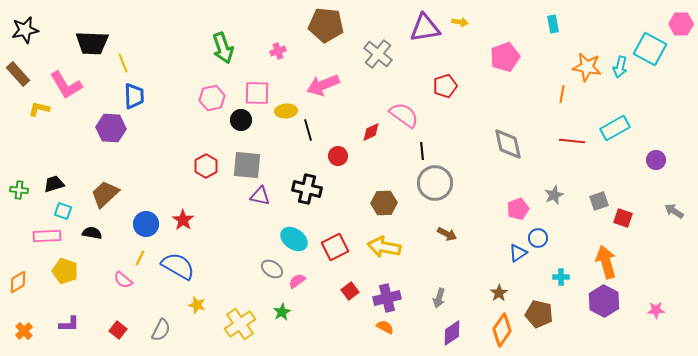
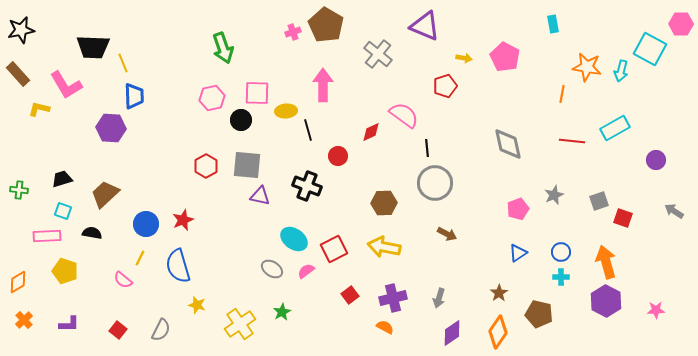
yellow arrow at (460, 22): moved 4 px right, 36 px down
brown pentagon at (326, 25): rotated 24 degrees clockwise
purple triangle at (425, 28): moved 2 px up; rotated 32 degrees clockwise
black star at (25, 30): moved 4 px left
black trapezoid at (92, 43): moved 1 px right, 4 px down
pink cross at (278, 51): moved 15 px right, 19 px up
pink pentagon at (505, 57): rotated 24 degrees counterclockwise
cyan arrow at (620, 67): moved 1 px right, 4 px down
pink arrow at (323, 85): rotated 112 degrees clockwise
black line at (422, 151): moved 5 px right, 3 px up
black trapezoid at (54, 184): moved 8 px right, 5 px up
black cross at (307, 189): moved 3 px up; rotated 8 degrees clockwise
red star at (183, 220): rotated 15 degrees clockwise
blue circle at (538, 238): moved 23 px right, 14 px down
red square at (335, 247): moved 1 px left, 2 px down
blue semicircle at (178, 266): rotated 136 degrees counterclockwise
pink semicircle at (297, 281): moved 9 px right, 10 px up
red square at (350, 291): moved 4 px down
purple cross at (387, 298): moved 6 px right
purple hexagon at (604, 301): moved 2 px right
orange diamond at (502, 330): moved 4 px left, 2 px down
orange cross at (24, 331): moved 11 px up
